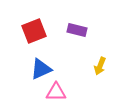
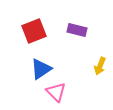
blue triangle: rotated 10 degrees counterclockwise
pink triangle: rotated 45 degrees clockwise
